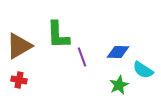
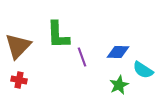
brown triangle: moved 1 px left; rotated 16 degrees counterclockwise
